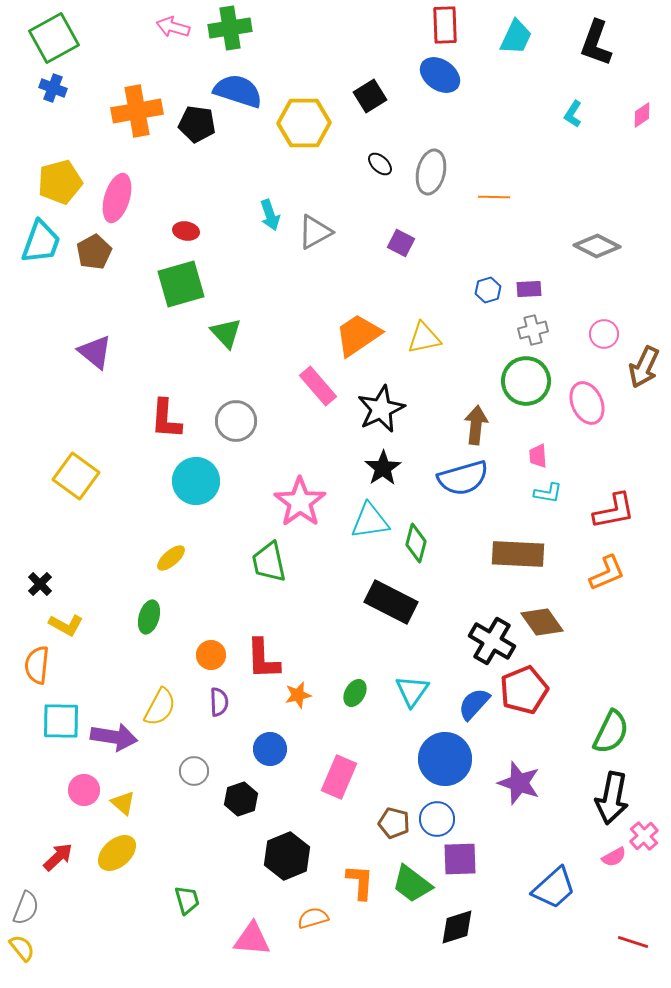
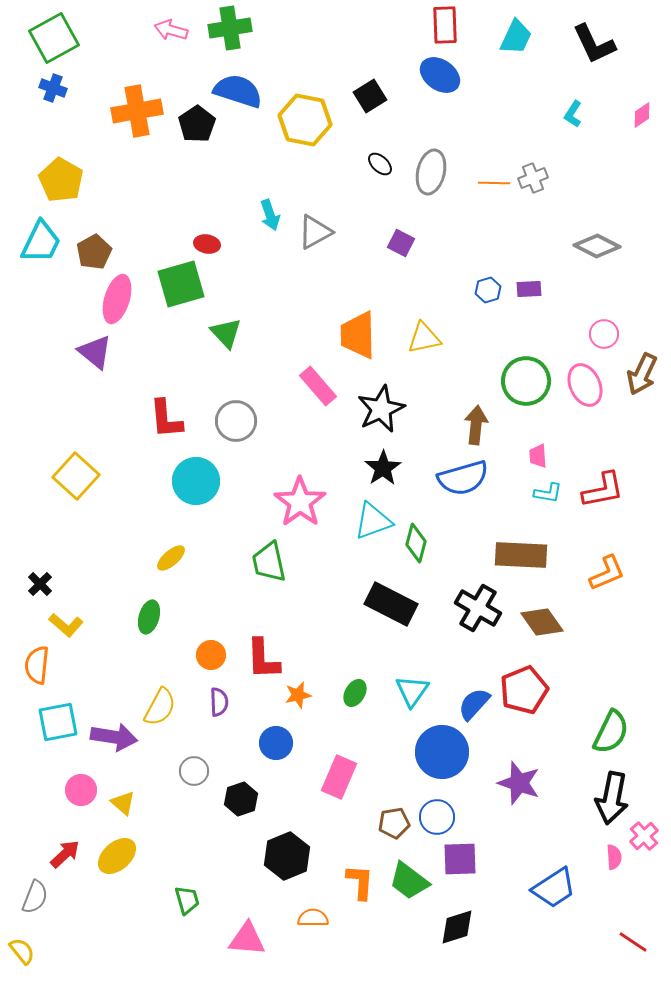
pink arrow at (173, 27): moved 2 px left, 3 px down
black L-shape at (596, 43): moved 2 px left, 1 px down; rotated 45 degrees counterclockwise
yellow hexagon at (304, 123): moved 1 px right, 3 px up; rotated 12 degrees clockwise
black pentagon at (197, 124): rotated 30 degrees clockwise
yellow pentagon at (60, 182): moved 1 px right, 2 px up; rotated 27 degrees counterclockwise
orange line at (494, 197): moved 14 px up
pink ellipse at (117, 198): moved 101 px down
red ellipse at (186, 231): moved 21 px right, 13 px down
cyan trapezoid at (41, 242): rotated 6 degrees clockwise
gray cross at (533, 330): moved 152 px up; rotated 8 degrees counterclockwise
orange trapezoid at (358, 335): rotated 57 degrees counterclockwise
brown arrow at (644, 367): moved 2 px left, 7 px down
pink ellipse at (587, 403): moved 2 px left, 18 px up
red L-shape at (166, 419): rotated 9 degrees counterclockwise
yellow square at (76, 476): rotated 6 degrees clockwise
red L-shape at (614, 511): moved 11 px left, 21 px up
cyan triangle at (370, 521): moved 3 px right; rotated 12 degrees counterclockwise
brown rectangle at (518, 554): moved 3 px right, 1 px down
black rectangle at (391, 602): moved 2 px down
yellow L-shape at (66, 625): rotated 12 degrees clockwise
black cross at (492, 641): moved 14 px left, 33 px up
cyan square at (61, 721): moved 3 px left, 1 px down; rotated 12 degrees counterclockwise
blue circle at (270, 749): moved 6 px right, 6 px up
blue circle at (445, 759): moved 3 px left, 7 px up
pink circle at (84, 790): moved 3 px left
blue circle at (437, 819): moved 2 px up
brown pentagon at (394, 823): rotated 24 degrees counterclockwise
yellow ellipse at (117, 853): moved 3 px down
red arrow at (58, 857): moved 7 px right, 3 px up
pink semicircle at (614, 857): rotated 65 degrees counterclockwise
green trapezoid at (412, 884): moved 3 px left, 3 px up
blue trapezoid at (554, 888): rotated 9 degrees clockwise
gray semicircle at (26, 908): moved 9 px right, 11 px up
orange semicircle at (313, 918): rotated 16 degrees clockwise
pink triangle at (252, 939): moved 5 px left
red line at (633, 942): rotated 16 degrees clockwise
yellow semicircle at (22, 948): moved 3 px down
